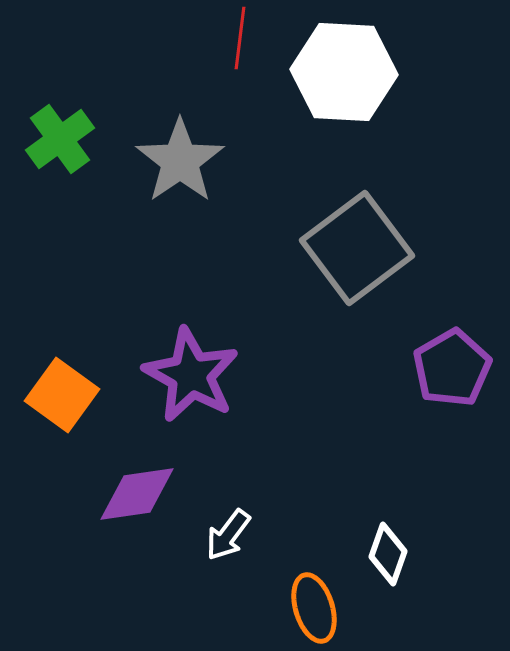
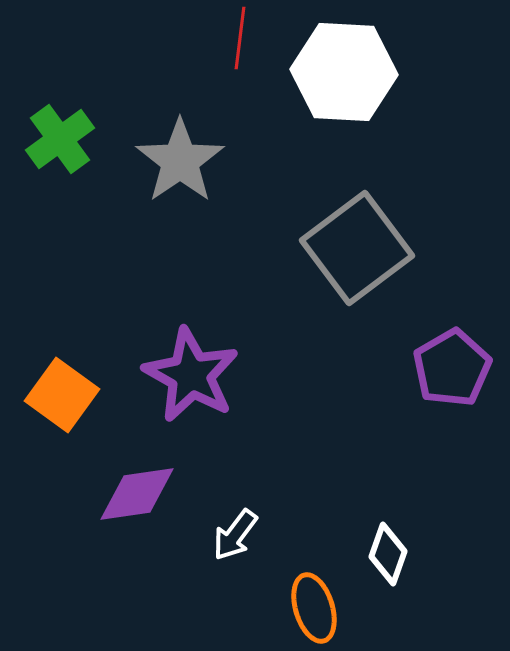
white arrow: moved 7 px right
